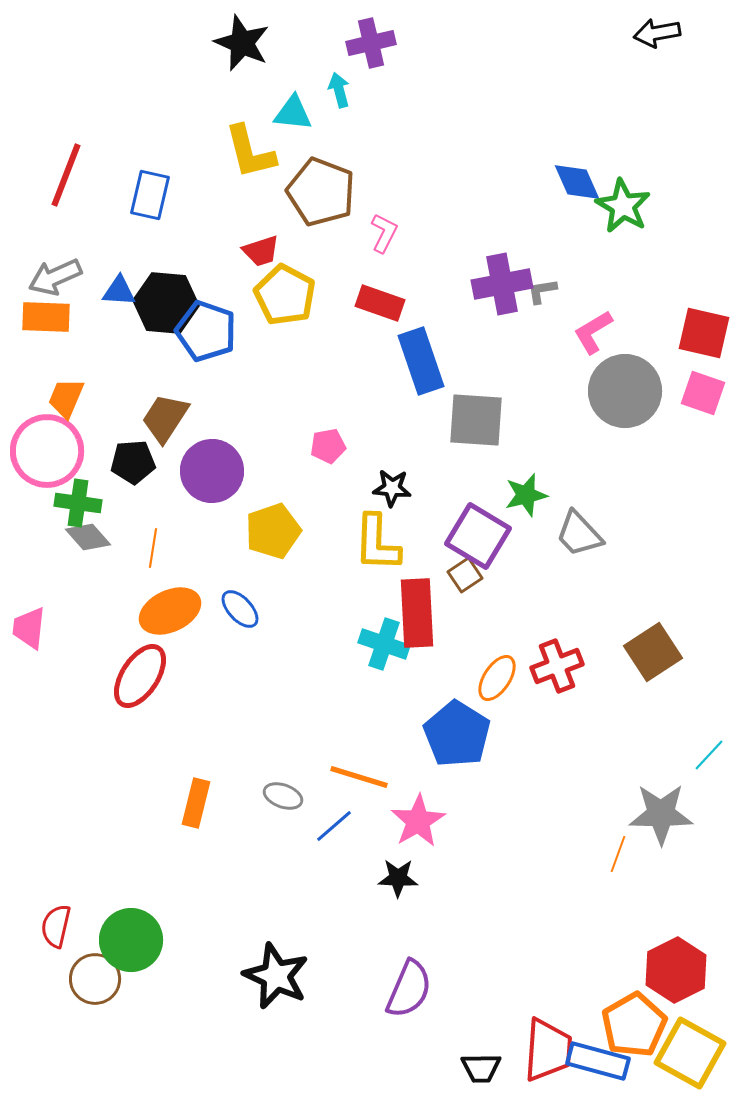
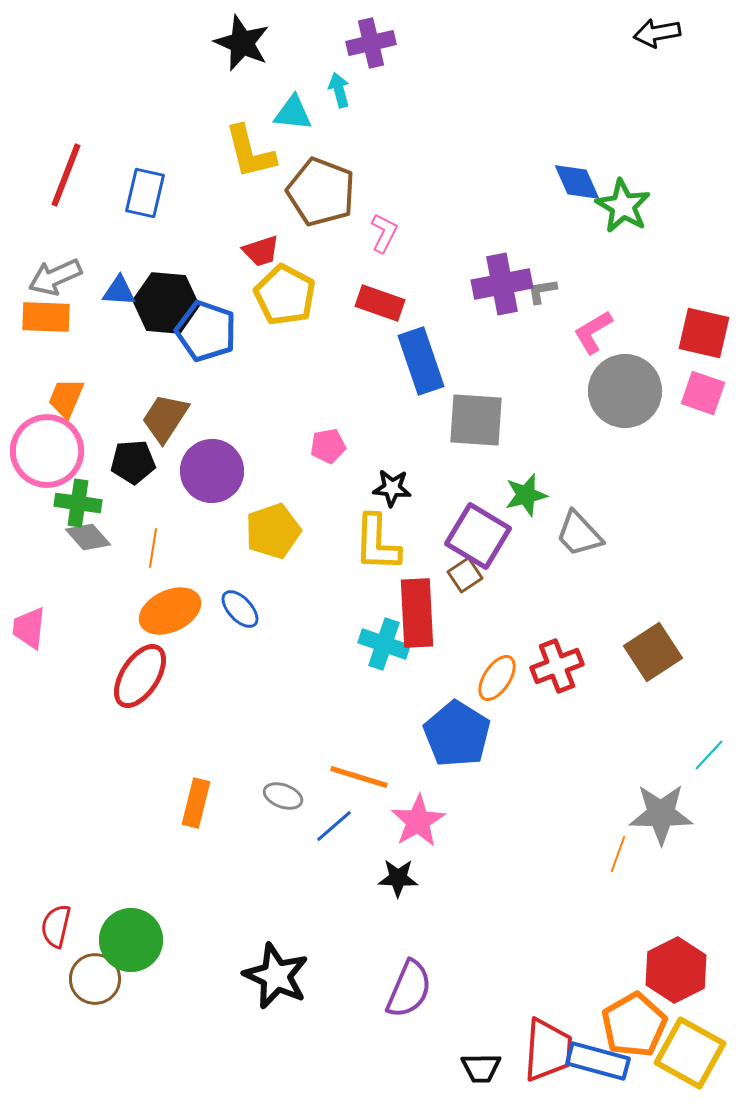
blue rectangle at (150, 195): moved 5 px left, 2 px up
